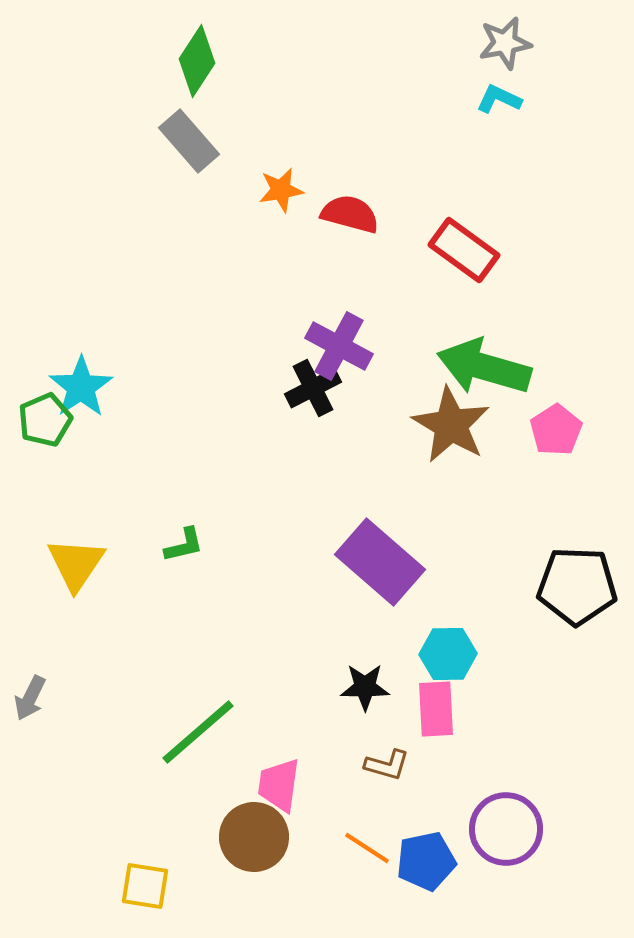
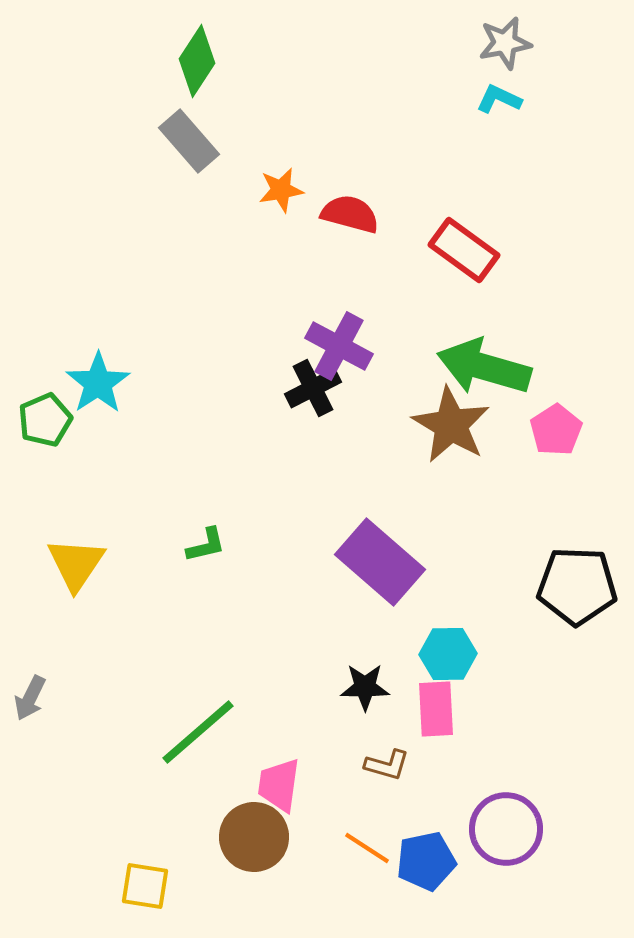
cyan star: moved 17 px right, 4 px up
green L-shape: moved 22 px right
